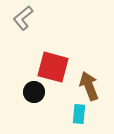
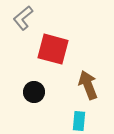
red square: moved 18 px up
brown arrow: moved 1 px left, 1 px up
cyan rectangle: moved 7 px down
